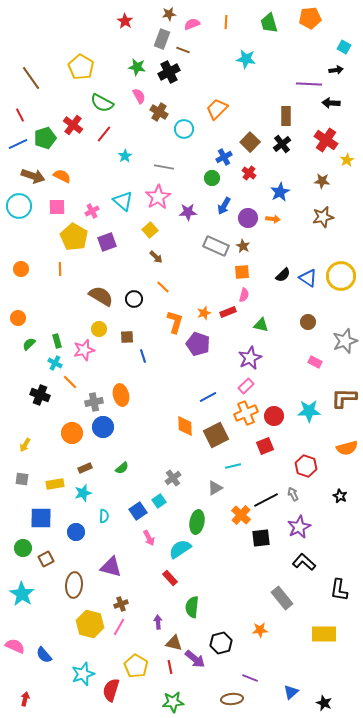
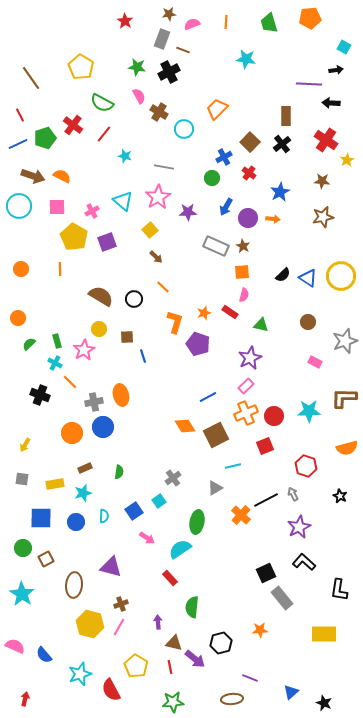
cyan star at (125, 156): rotated 24 degrees counterclockwise
blue arrow at (224, 206): moved 2 px right, 1 px down
red rectangle at (228, 312): moved 2 px right; rotated 56 degrees clockwise
pink star at (84, 350): rotated 15 degrees counterclockwise
orange diamond at (185, 426): rotated 30 degrees counterclockwise
green semicircle at (122, 468): moved 3 px left, 4 px down; rotated 40 degrees counterclockwise
blue square at (138, 511): moved 4 px left
blue circle at (76, 532): moved 10 px up
pink arrow at (149, 538): moved 2 px left; rotated 28 degrees counterclockwise
black square at (261, 538): moved 5 px right, 35 px down; rotated 18 degrees counterclockwise
cyan star at (83, 674): moved 3 px left
red semicircle at (111, 690): rotated 45 degrees counterclockwise
